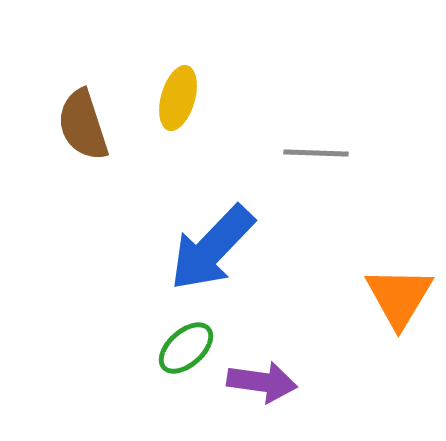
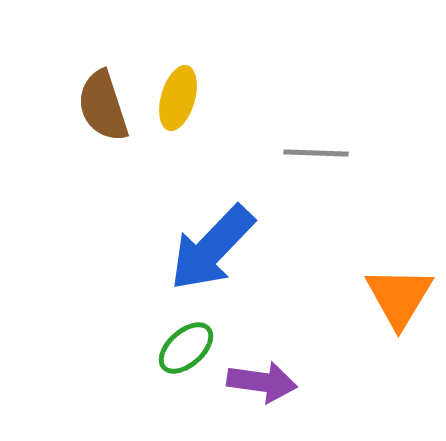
brown semicircle: moved 20 px right, 19 px up
